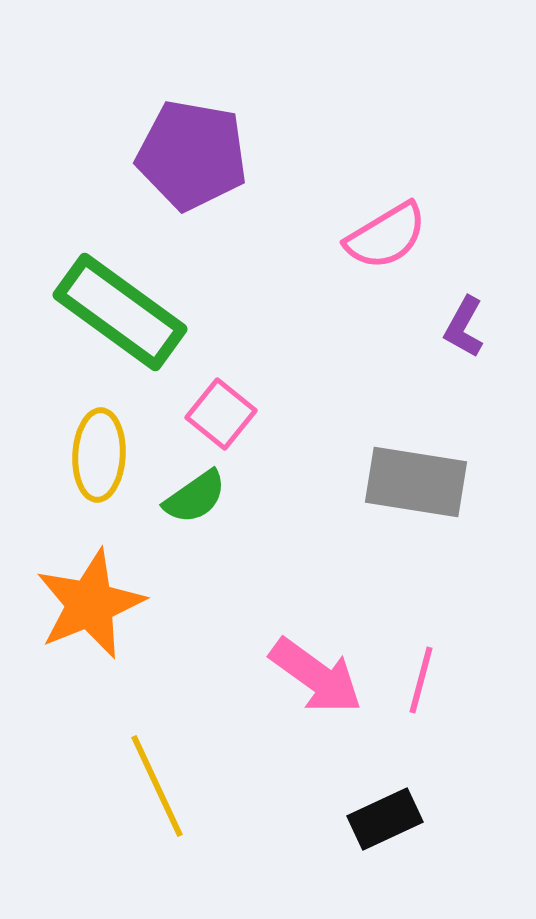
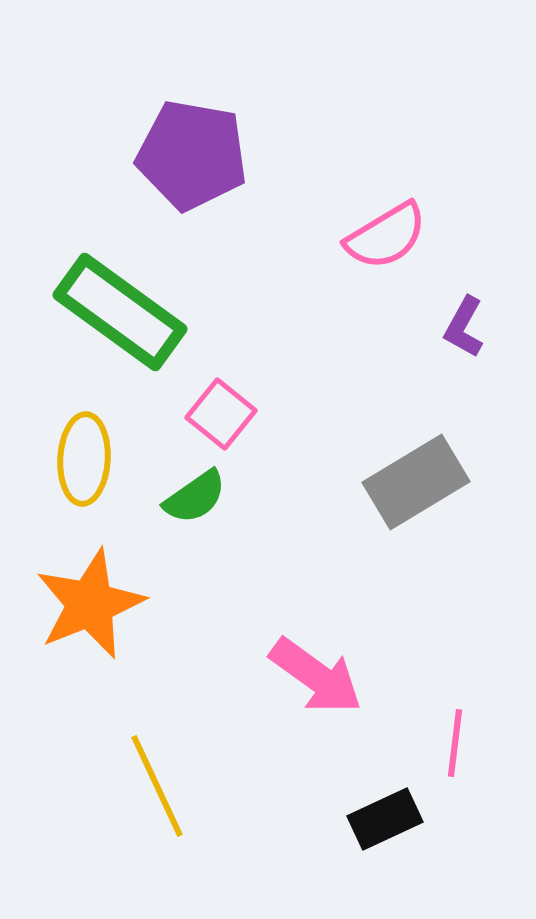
yellow ellipse: moved 15 px left, 4 px down
gray rectangle: rotated 40 degrees counterclockwise
pink line: moved 34 px right, 63 px down; rotated 8 degrees counterclockwise
